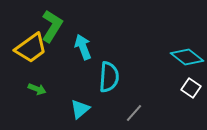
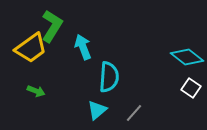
green arrow: moved 1 px left, 2 px down
cyan triangle: moved 17 px right, 1 px down
